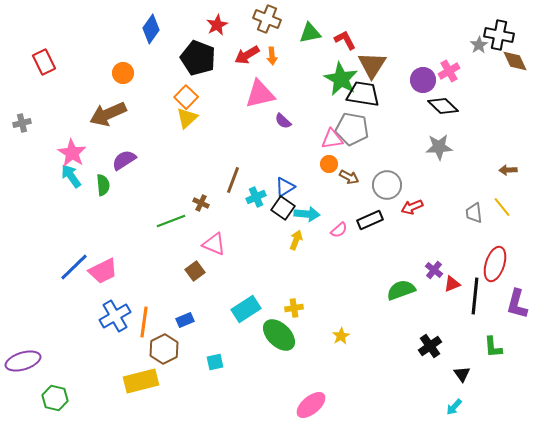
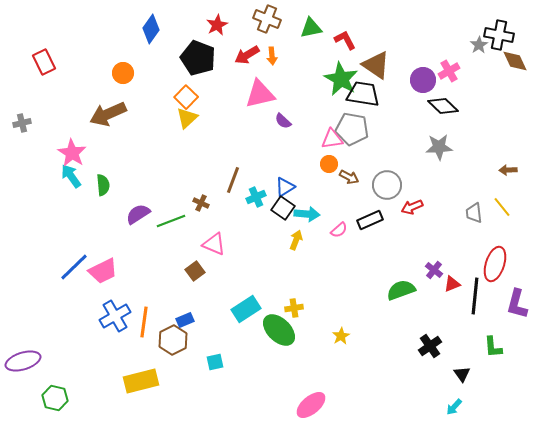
green triangle at (310, 33): moved 1 px right, 5 px up
brown triangle at (372, 65): moved 4 px right; rotated 28 degrees counterclockwise
purple semicircle at (124, 160): moved 14 px right, 54 px down
green ellipse at (279, 335): moved 5 px up
brown hexagon at (164, 349): moved 9 px right, 9 px up
